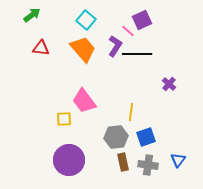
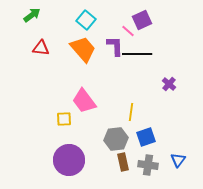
purple L-shape: rotated 35 degrees counterclockwise
gray hexagon: moved 2 px down
